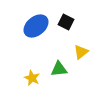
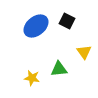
black square: moved 1 px right, 1 px up
yellow triangle: moved 3 px right; rotated 28 degrees counterclockwise
yellow star: rotated 14 degrees counterclockwise
